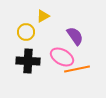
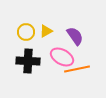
yellow triangle: moved 3 px right, 15 px down
